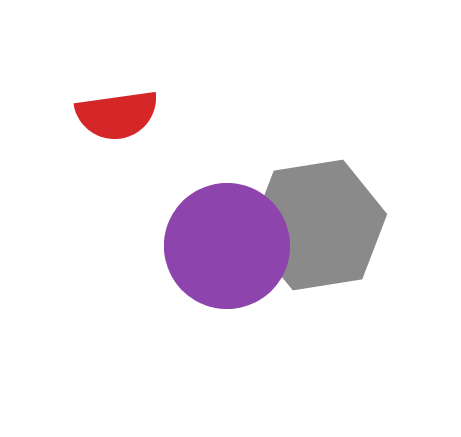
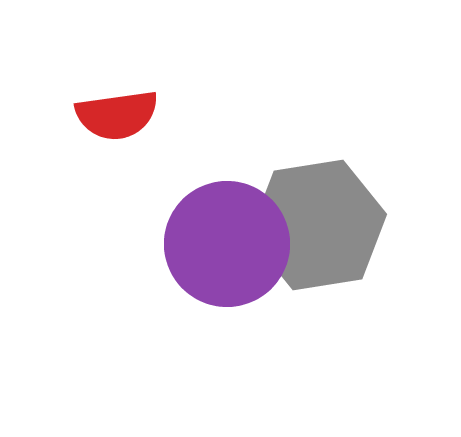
purple circle: moved 2 px up
